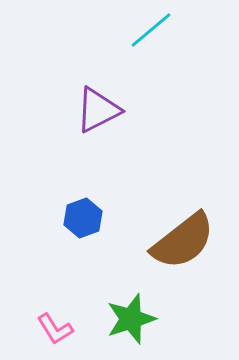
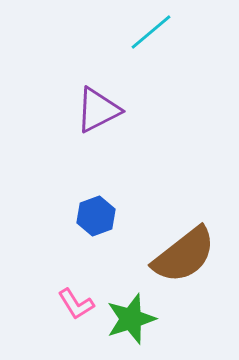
cyan line: moved 2 px down
blue hexagon: moved 13 px right, 2 px up
brown semicircle: moved 1 px right, 14 px down
pink L-shape: moved 21 px right, 25 px up
